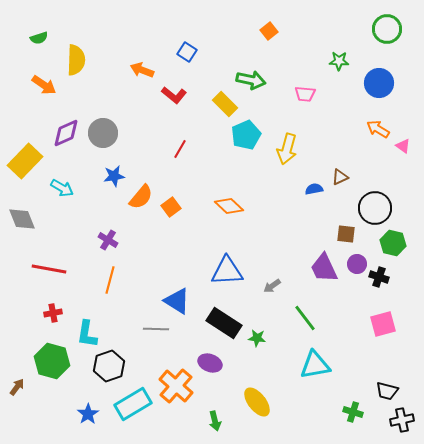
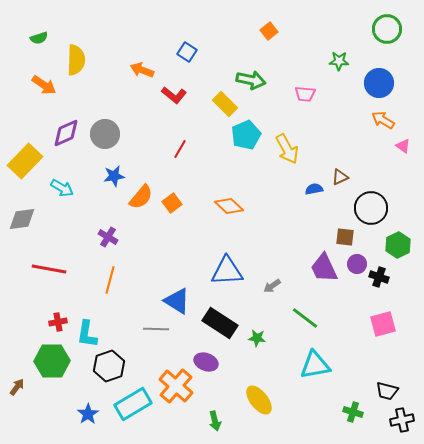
orange arrow at (378, 129): moved 5 px right, 9 px up
gray circle at (103, 133): moved 2 px right, 1 px down
yellow arrow at (287, 149): rotated 44 degrees counterclockwise
orange square at (171, 207): moved 1 px right, 4 px up
black circle at (375, 208): moved 4 px left
gray diamond at (22, 219): rotated 76 degrees counterclockwise
brown square at (346, 234): moved 1 px left, 3 px down
purple cross at (108, 240): moved 3 px up
green hexagon at (393, 243): moved 5 px right, 2 px down; rotated 20 degrees clockwise
red cross at (53, 313): moved 5 px right, 9 px down
green line at (305, 318): rotated 16 degrees counterclockwise
black rectangle at (224, 323): moved 4 px left
green hexagon at (52, 361): rotated 16 degrees counterclockwise
purple ellipse at (210, 363): moved 4 px left, 1 px up
yellow ellipse at (257, 402): moved 2 px right, 2 px up
